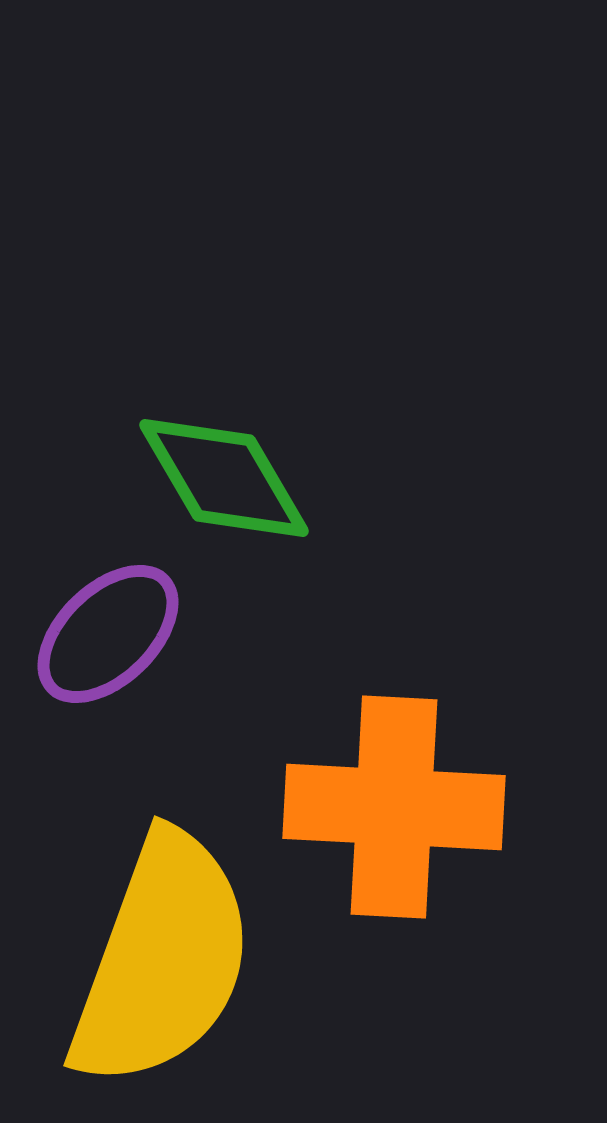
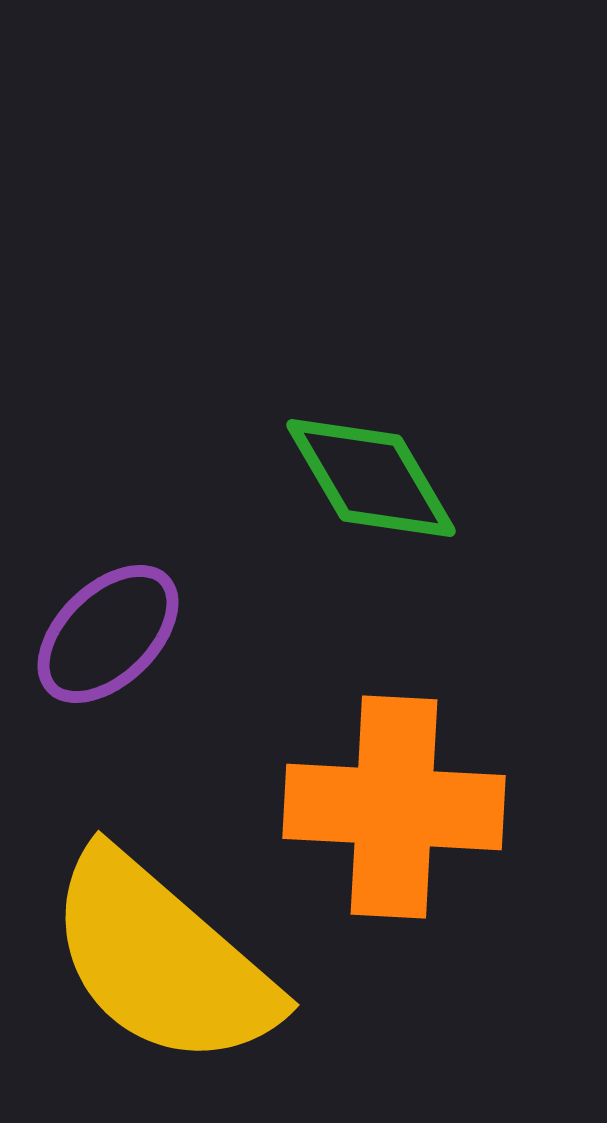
green diamond: moved 147 px right
yellow semicircle: rotated 111 degrees clockwise
